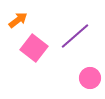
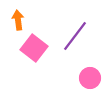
orange arrow: rotated 60 degrees counterclockwise
purple line: rotated 12 degrees counterclockwise
